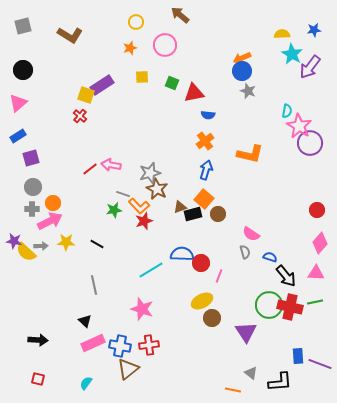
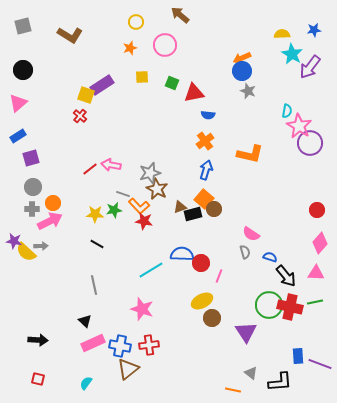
brown circle at (218, 214): moved 4 px left, 5 px up
red star at (144, 221): rotated 30 degrees clockwise
yellow star at (66, 242): moved 29 px right, 28 px up
